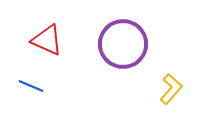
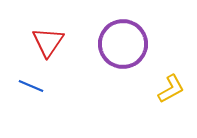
red triangle: moved 1 px right, 2 px down; rotated 40 degrees clockwise
yellow L-shape: rotated 20 degrees clockwise
